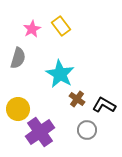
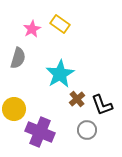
yellow rectangle: moved 1 px left, 2 px up; rotated 18 degrees counterclockwise
cyan star: rotated 12 degrees clockwise
brown cross: rotated 14 degrees clockwise
black L-shape: moved 2 px left; rotated 140 degrees counterclockwise
yellow circle: moved 4 px left
purple cross: rotated 32 degrees counterclockwise
